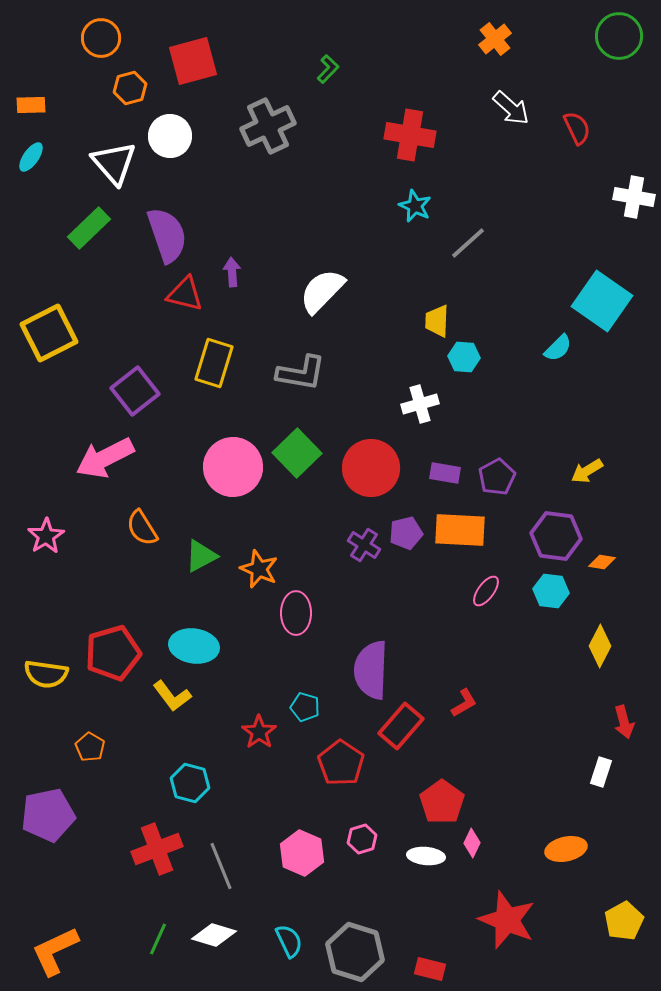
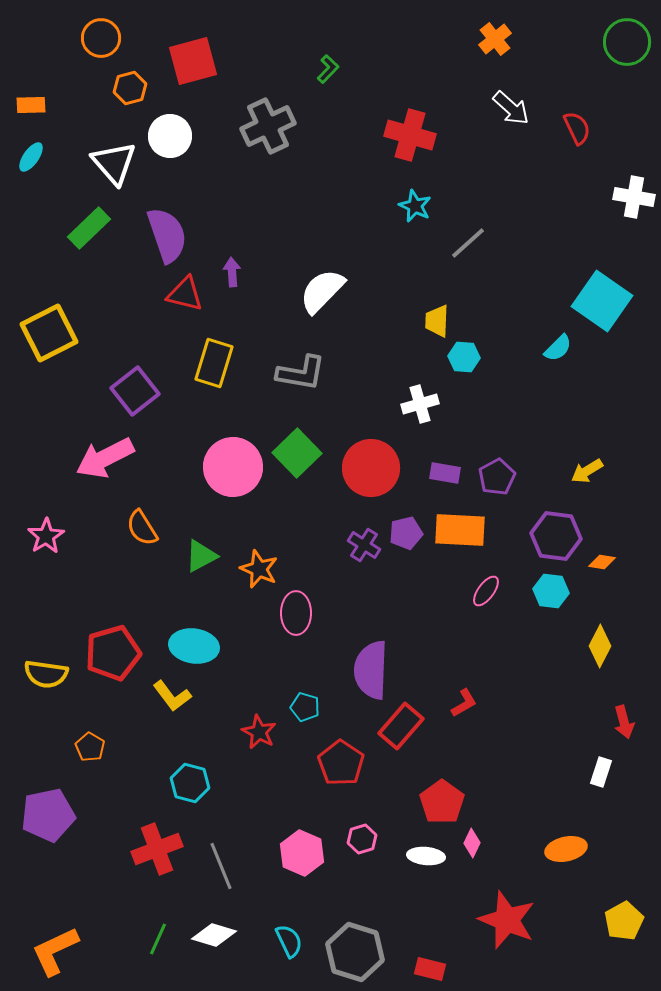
green circle at (619, 36): moved 8 px right, 6 px down
red cross at (410, 135): rotated 6 degrees clockwise
red star at (259, 732): rotated 8 degrees counterclockwise
